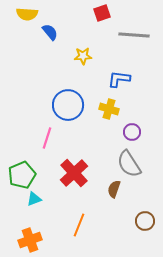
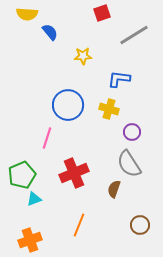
gray line: rotated 36 degrees counterclockwise
red cross: rotated 20 degrees clockwise
brown circle: moved 5 px left, 4 px down
